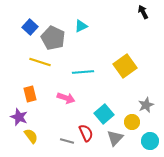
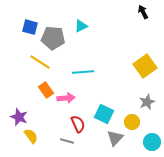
blue square: rotated 28 degrees counterclockwise
gray pentagon: rotated 20 degrees counterclockwise
yellow line: rotated 15 degrees clockwise
yellow square: moved 20 px right
orange rectangle: moved 16 px right, 4 px up; rotated 21 degrees counterclockwise
pink arrow: rotated 24 degrees counterclockwise
gray star: moved 1 px right, 3 px up
cyan square: rotated 24 degrees counterclockwise
red semicircle: moved 8 px left, 9 px up
cyan circle: moved 2 px right, 1 px down
